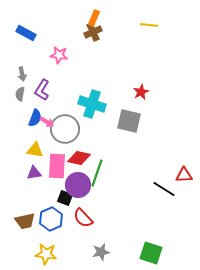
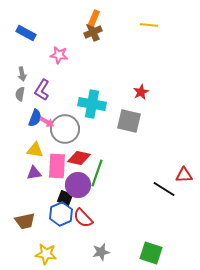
cyan cross: rotated 8 degrees counterclockwise
blue hexagon: moved 10 px right, 5 px up
